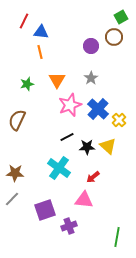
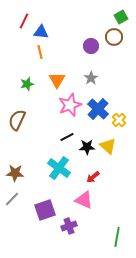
pink triangle: rotated 18 degrees clockwise
